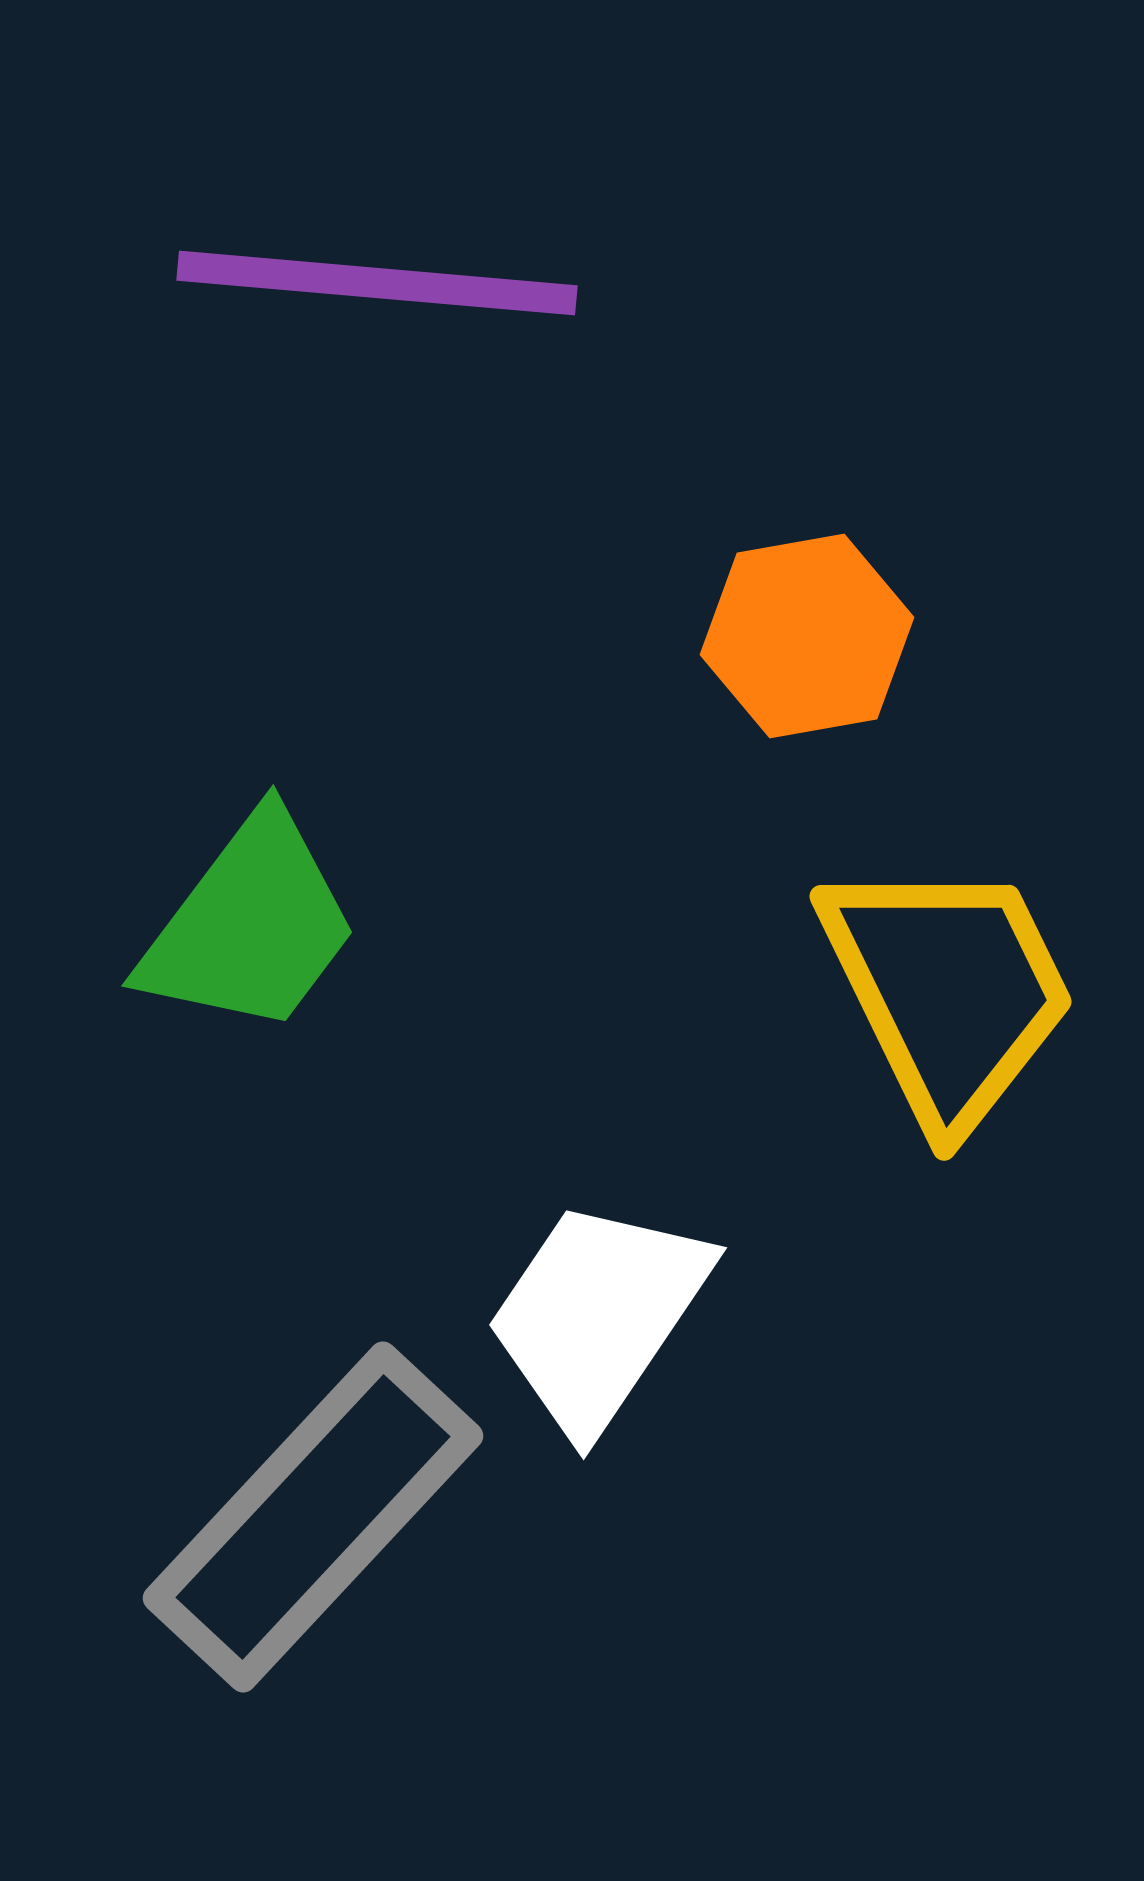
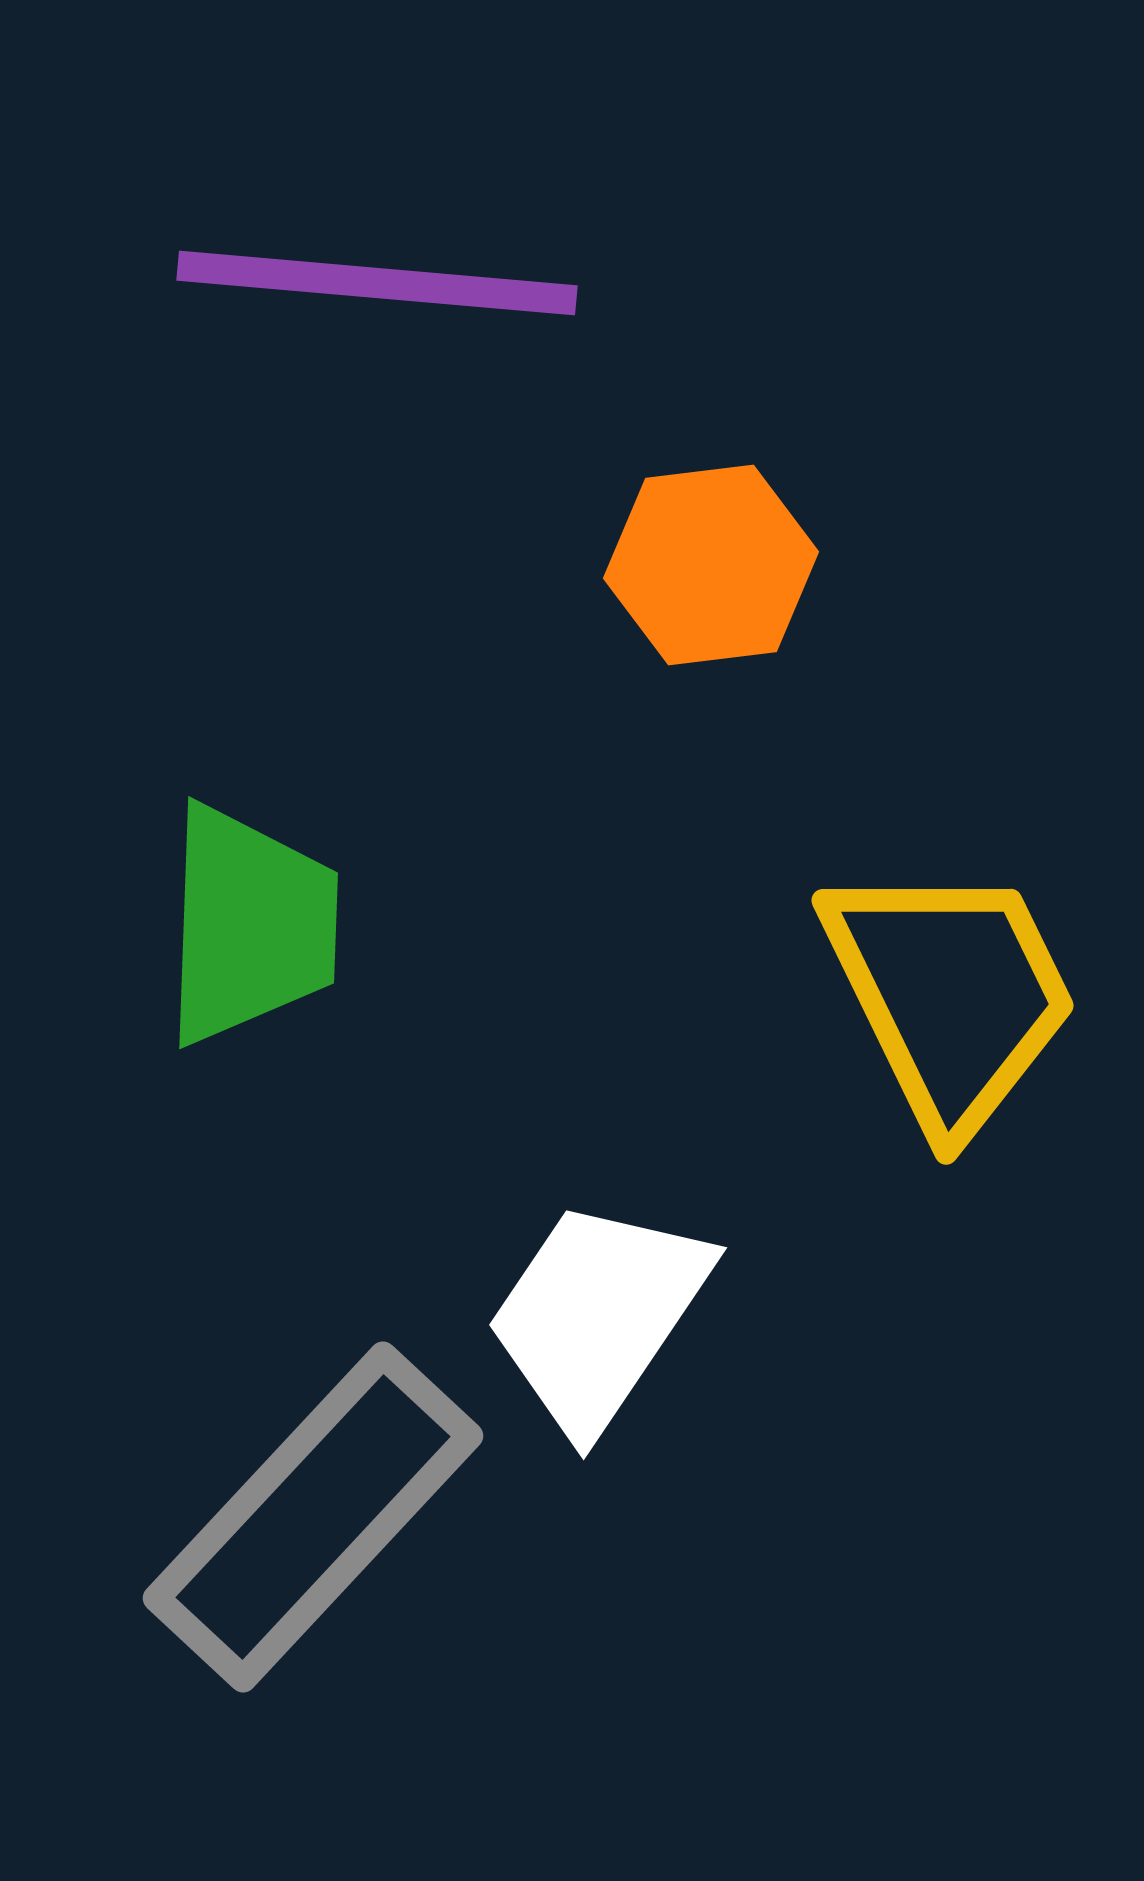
orange hexagon: moved 96 px left, 71 px up; rotated 3 degrees clockwise
green trapezoid: rotated 35 degrees counterclockwise
yellow trapezoid: moved 2 px right, 4 px down
